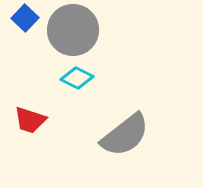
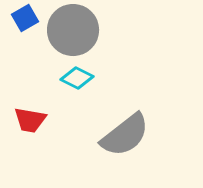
blue square: rotated 16 degrees clockwise
red trapezoid: rotated 8 degrees counterclockwise
